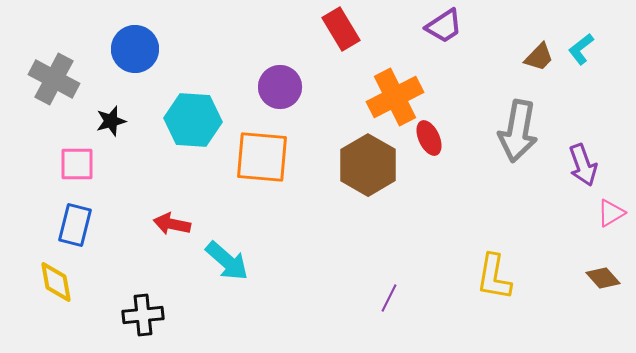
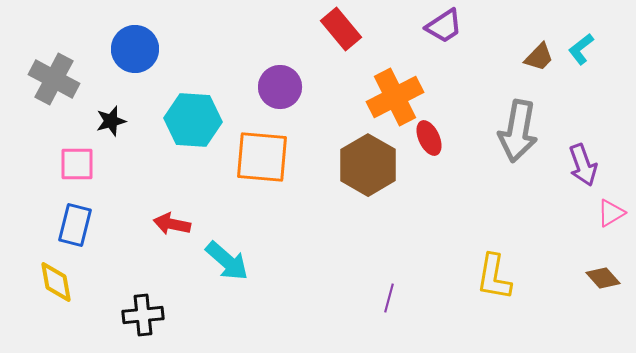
red rectangle: rotated 9 degrees counterclockwise
purple line: rotated 12 degrees counterclockwise
